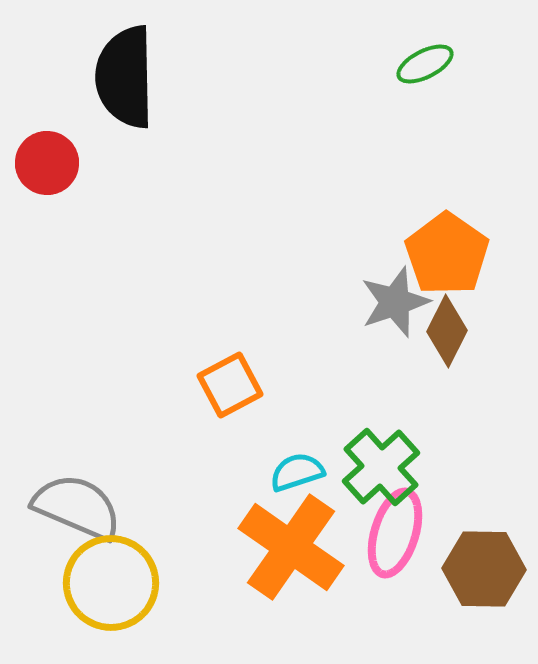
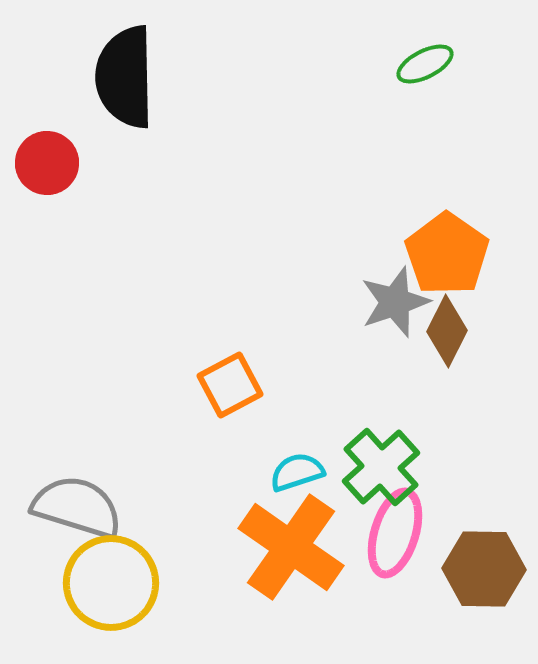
gray semicircle: rotated 6 degrees counterclockwise
